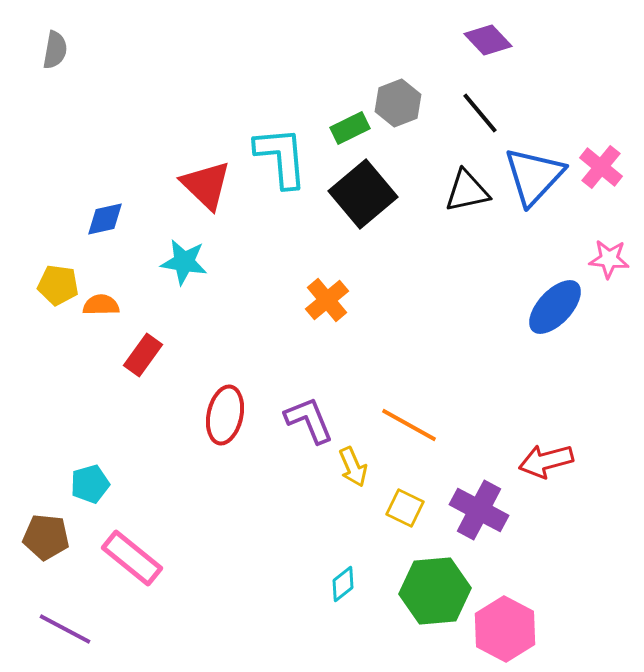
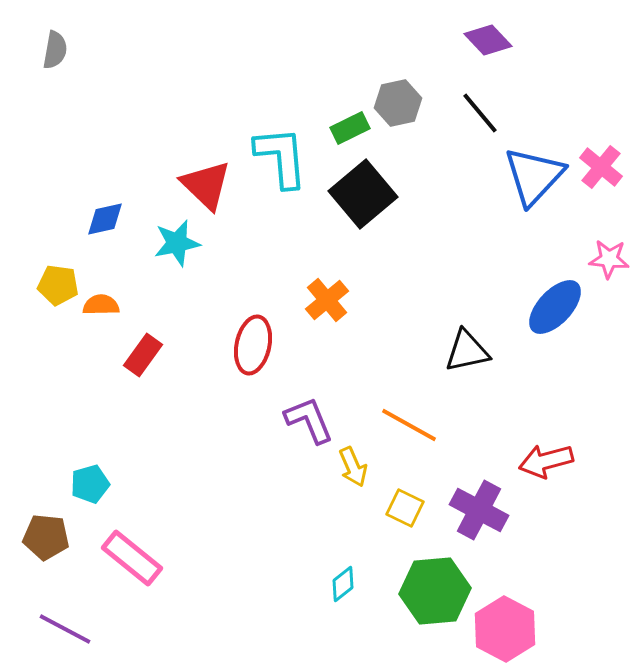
gray hexagon: rotated 9 degrees clockwise
black triangle: moved 160 px down
cyan star: moved 7 px left, 19 px up; rotated 21 degrees counterclockwise
red ellipse: moved 28 px right, 70 px up
